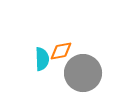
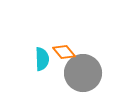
orange diamond: moved 3 px right, 1 px down; rotated 60 degrees clockwise
